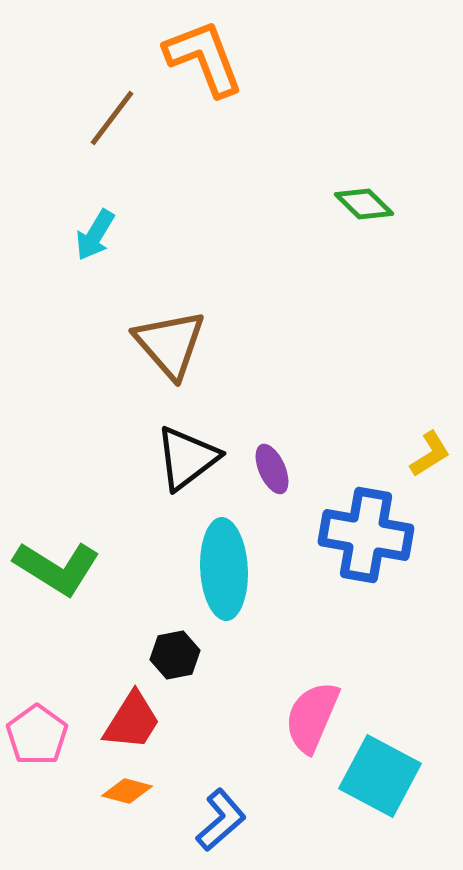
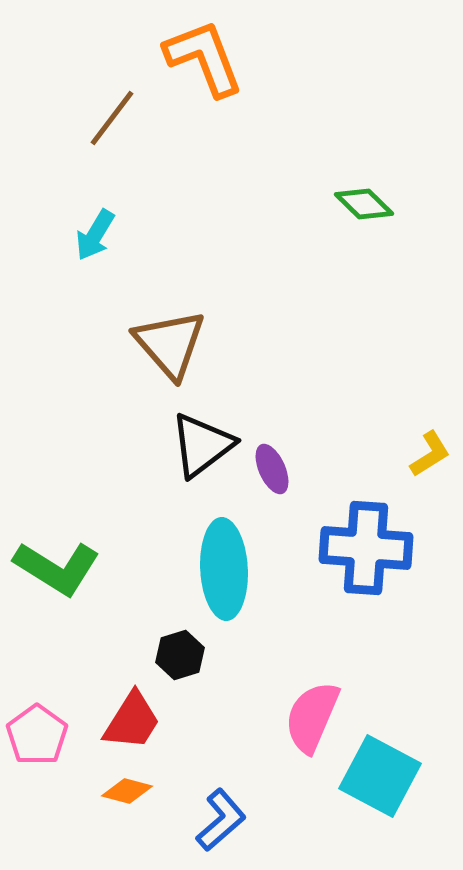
black triangle: moved 15 px right, 13 px up
blue cross: moved 13 px down; rotated 6 degrees counterclockwise
black hexagon: moved 5 px right; rotated 6 degrees counterclockwise
